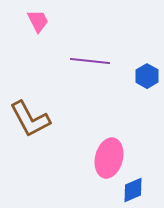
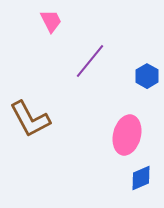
pink trapezoid: moved 13 px right
purple line: rotated 57 degrees counterclockwise
pink ellipse: moved 18 px right, 23 px up
blue diamond: moved 8 px right, 12 px up
